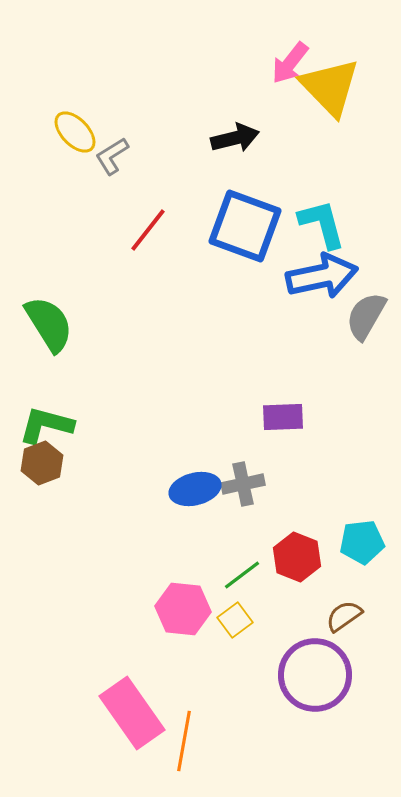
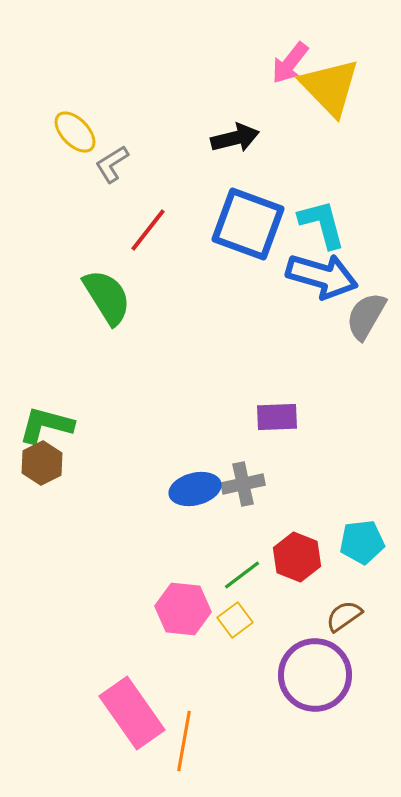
gray L-shape: moved 8 px down
blue square: moved 3 px right, 2 px up
blue arrow: rotated 28 degrees clockwise
green semicircle: moved 58 px right, 27 px up
purple rectangle: moved 6 px left
brown hexagon: rotated 6 degrees counterclockwise
